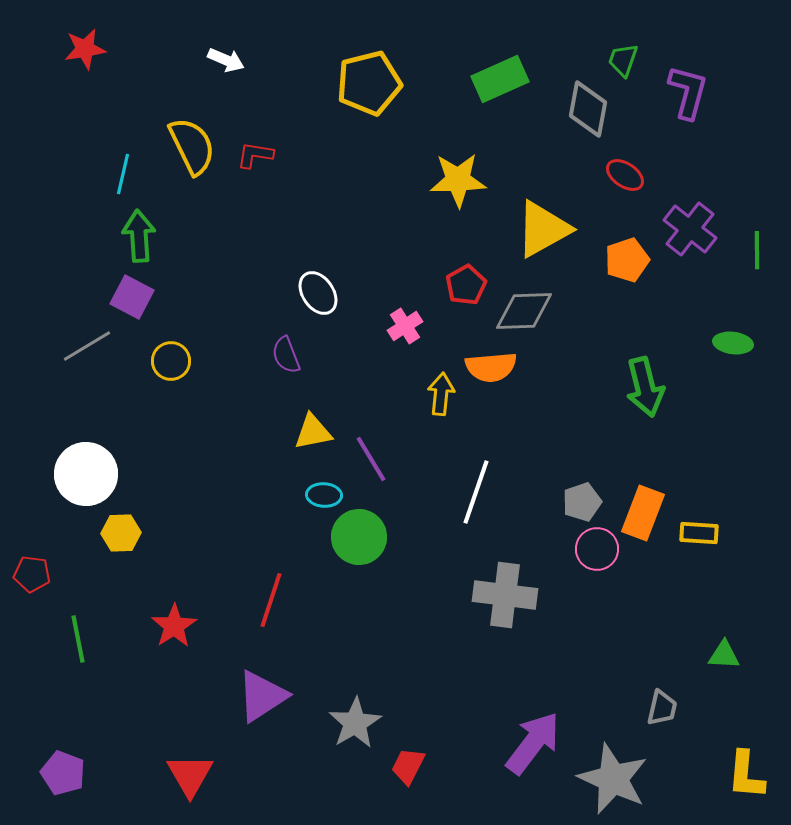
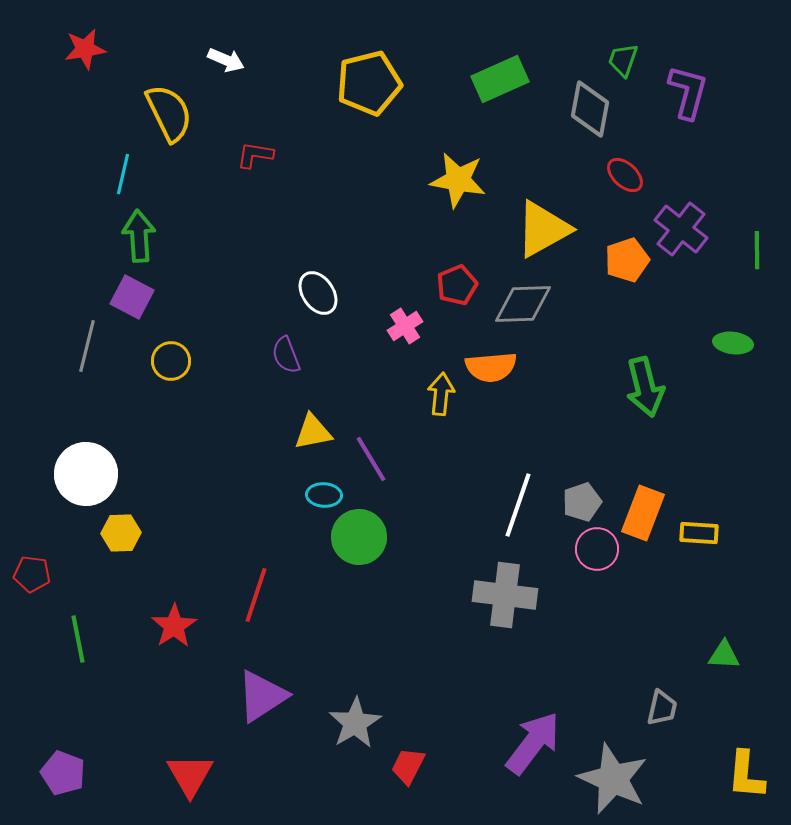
gray diamond at (588, 109): moved 2 px right
yellow semicircle at (192, 146): moved 23 px left, 33 px up
red ellipse at (625, 175): rotated 9 degrees clockwise
yellow star at (458, 180): rotated 12 degrees clockwise
purple cross at (690, 229): moved 9 px left
red pentagon at (466, 285): moved 9 px left; rotated 6 degrees clockwise
gray diamond at (524, 311): moved 1 px left, 7 px up
gray line at (87, 346): rotated 45 degrees counterclockwise
white line at (476, 492): moved 42 px right, 13 px down
red line at (271, 600): moved 15 px left, 5 px up
